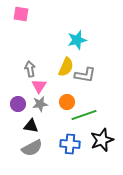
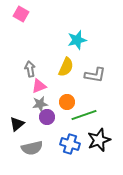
pink square: rotated 21 degrees clockwise
gray L-shape: moved 10 px right
pink triangle: rotated 35 degrees clockwise
purple circle: moved 29 px right, 13 px down
black triangle: moved 14 px left, 2 px up; rotated 49 degrees counterclockwise
black star: moved 3 px left
blue cross: rotated 12 degrees clockwise
gray semicircle: rotated 15 degrees clockwise
